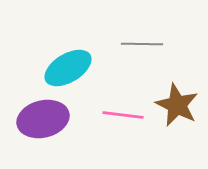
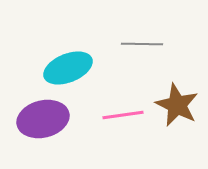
cyan ellipse: rotated 9 degrees clockwise
pink line: rotated 15 degrees counterclockwise
